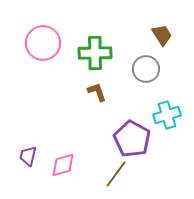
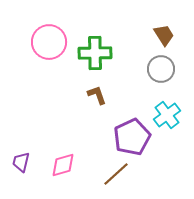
brown trapezoid: moved 2 px right
pink circle: moved 6 px right, 1 px up
gray circle: moved 15 px right
brown L-shape: moved 3 px down
cyan cross: rotated 20 degrees counterclockwise
purple pentagon: moved 2 px up; rotated 18 degrees clockwise
purple trapezoid: moved 7 px left, 6 px down
brown line: rotated 12 degrees clockwise
